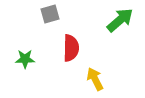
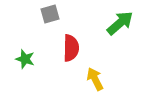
green arrow: moved 3 px down
green star: rotated 18 degrees clockwise
